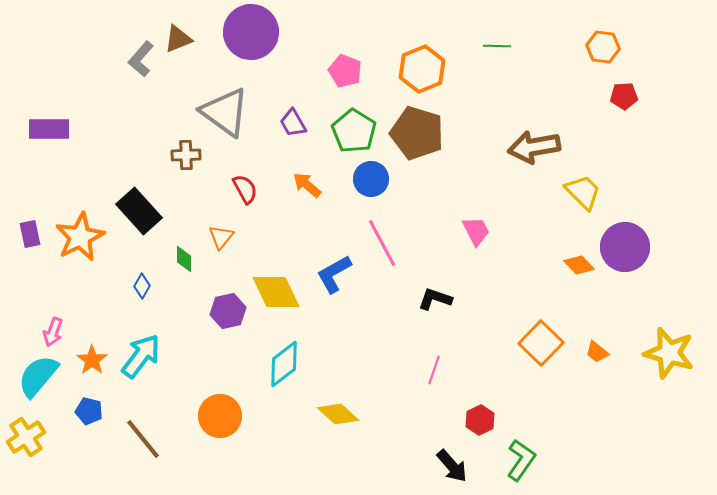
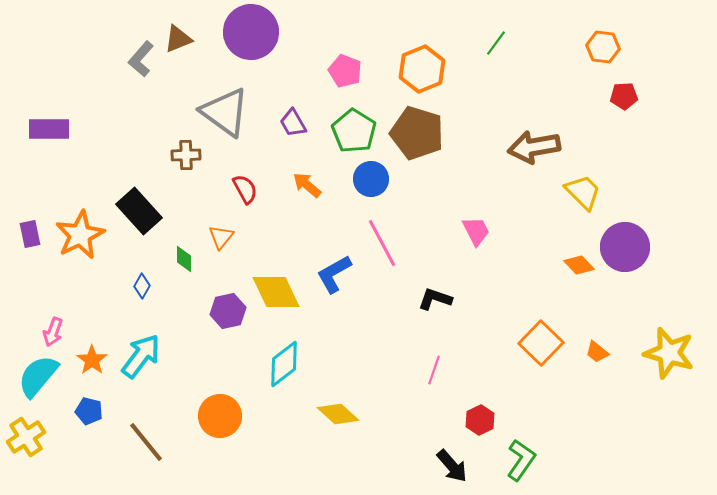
green line at (497, 46): moved 1 px left, 3 px up; rotated 56 degrees counterclockwise
orange star at (80, 237): moved 2 px up
brown line at (143, 439): moved 3 px right, 3 px down
